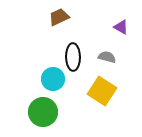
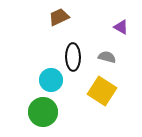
cyan circle: moved 2 px left, 1 px down
